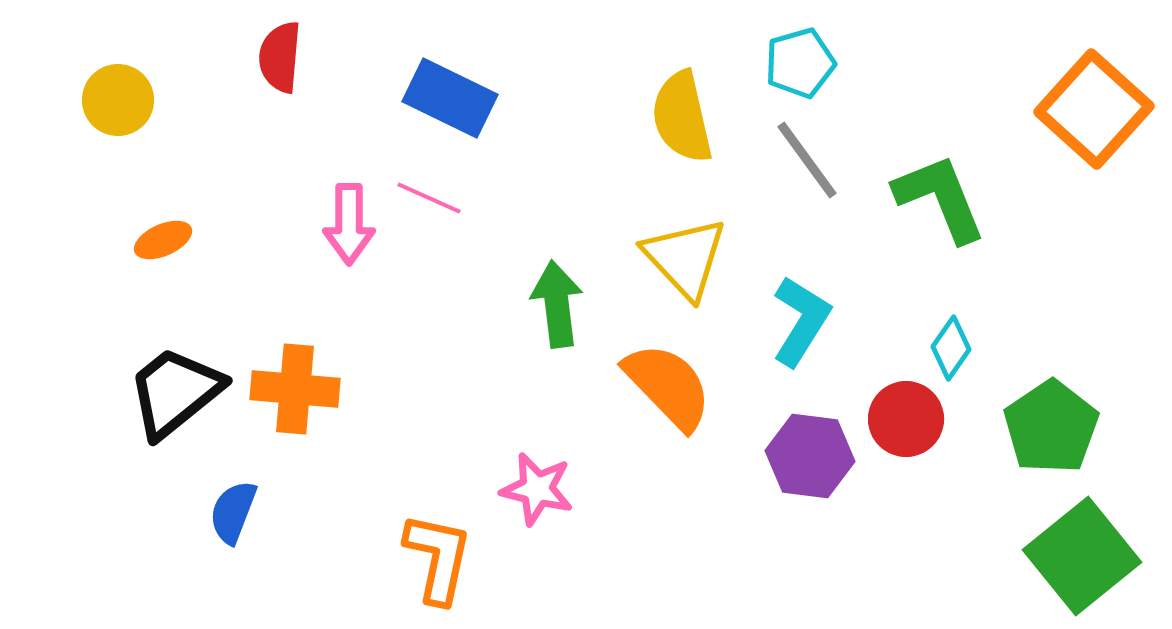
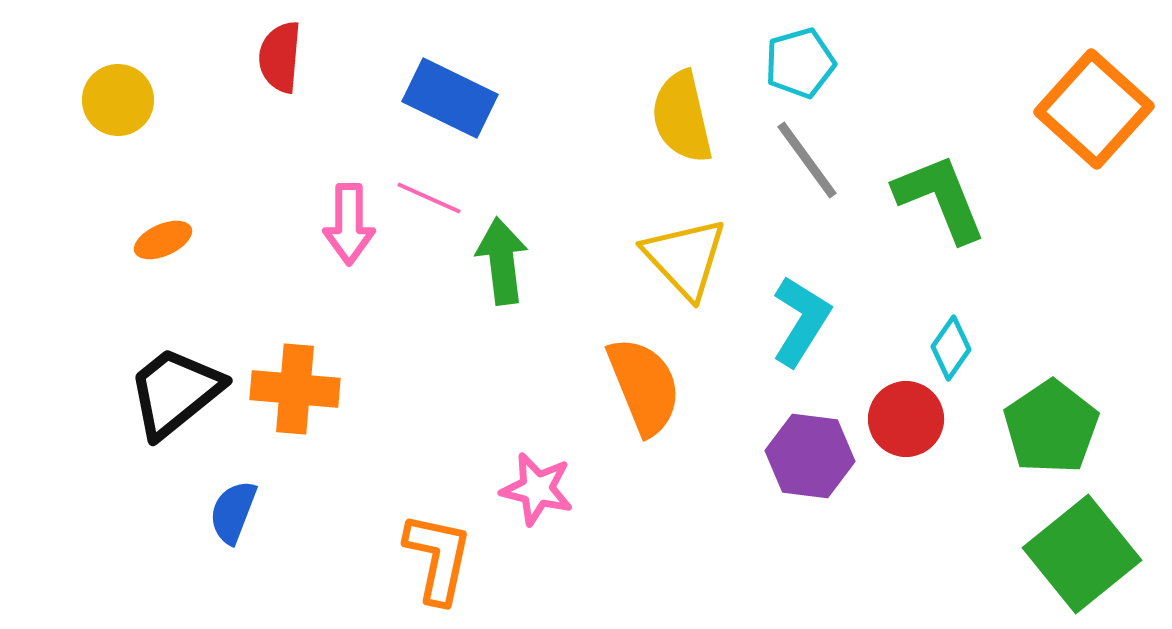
green arrow: moved 55 px left, 43 px up
orange semicircle: moved 24 px left; rotated 22 degrees clockwise
green square: moved 2 px up
